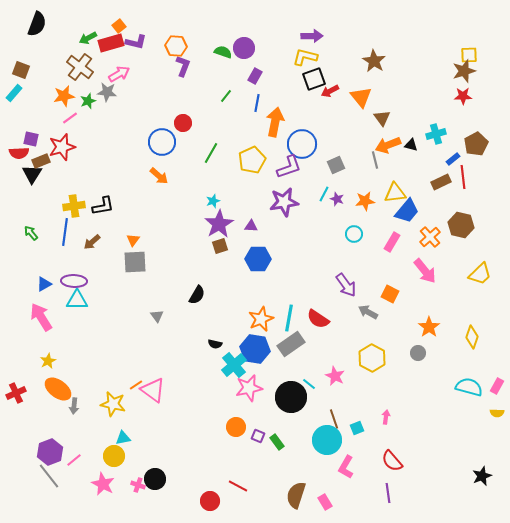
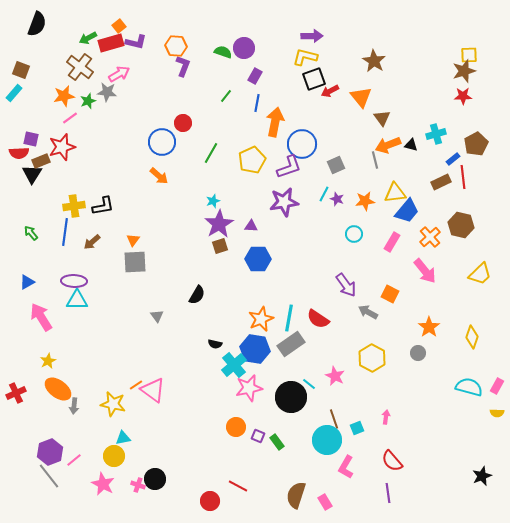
blue triangle at (44, 284): moved 17 px left, 2 px up
